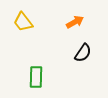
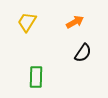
yellow trapezoid: moved 4 px right; rotated 70 degrees clockwise
